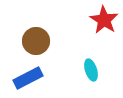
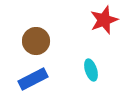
red star: rotated 20 degrees clockwise
blue rectangle: moved 5 px right, 1 px down
